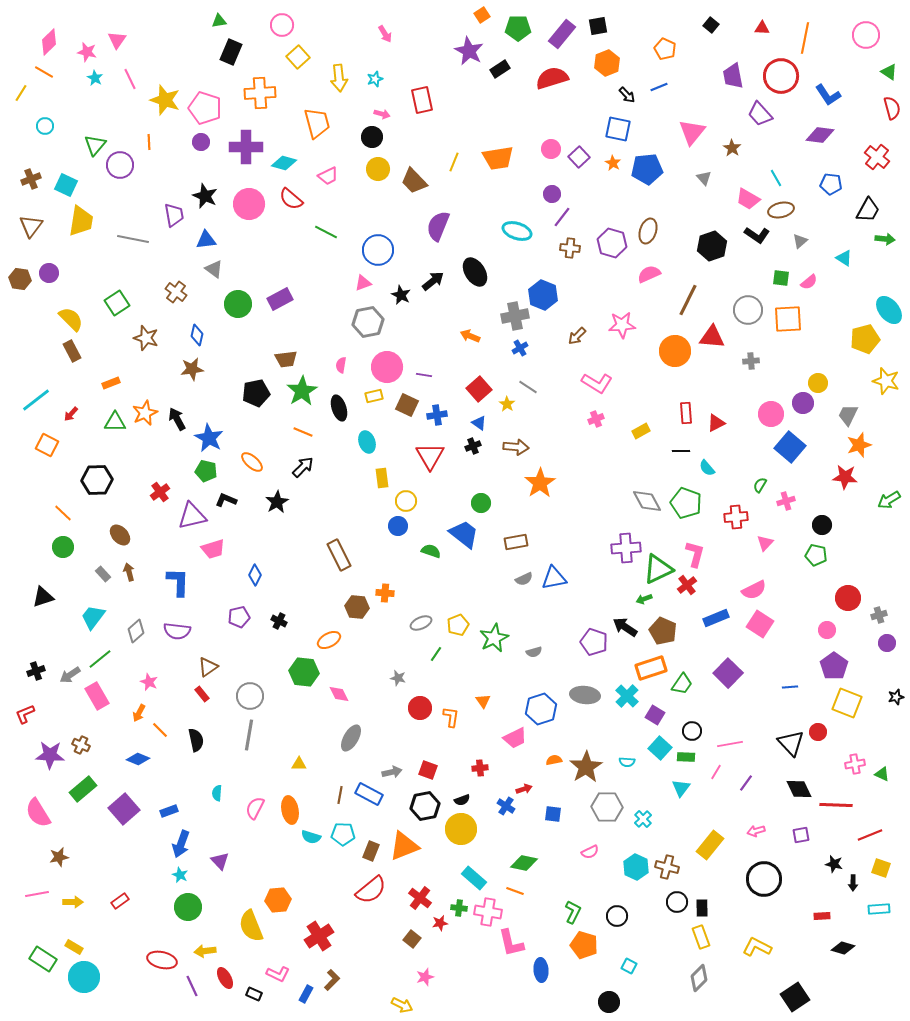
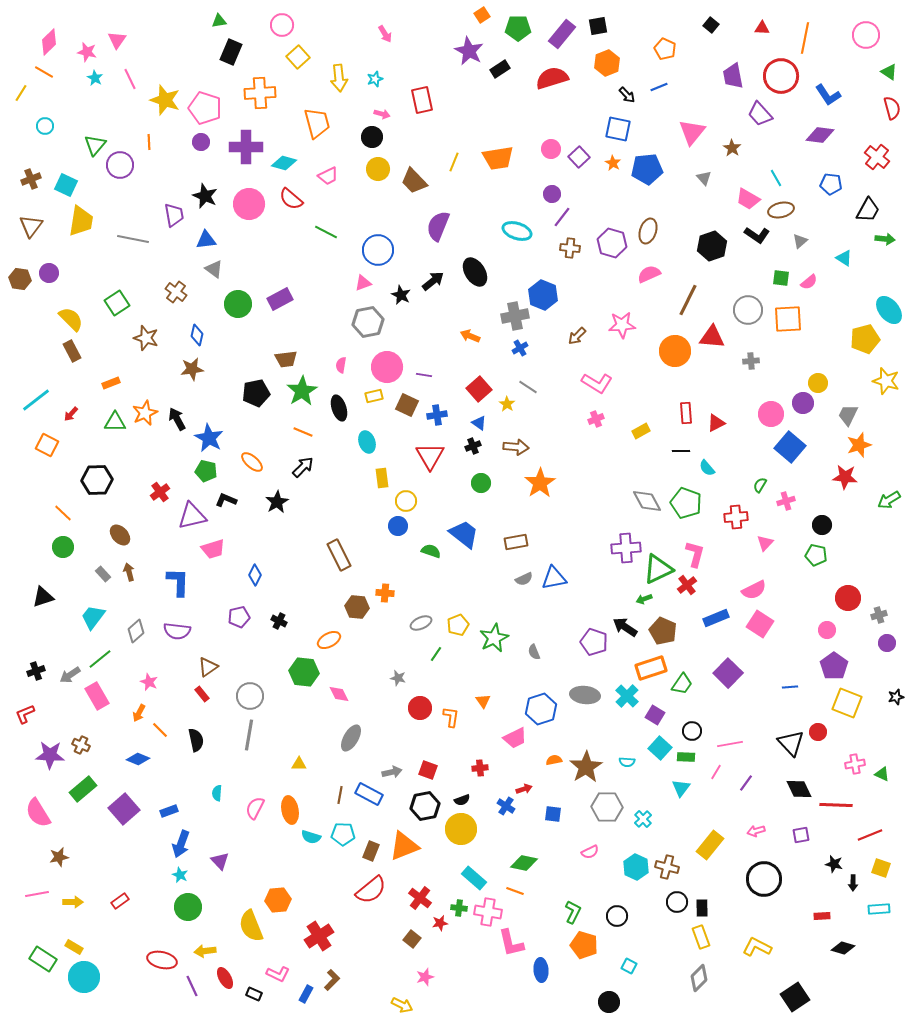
green circle at (481, 503): moved 20 px up
gray semicircle at (534, 652): rotated 84 degrees clockwise
